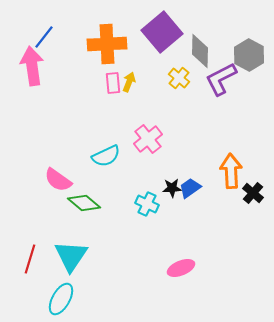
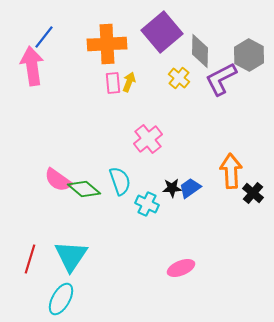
cyan semicircle: moved 14 px right, 25 px down; rotated 84 degrees counterclockwise
green diamond: moved 14 px up
